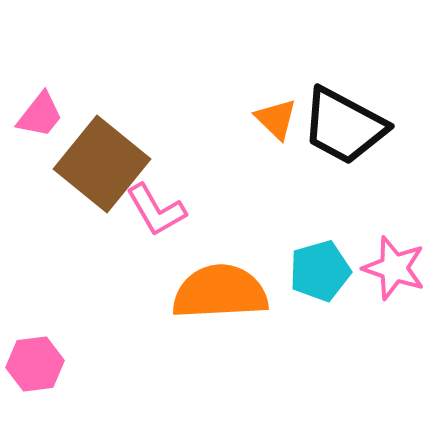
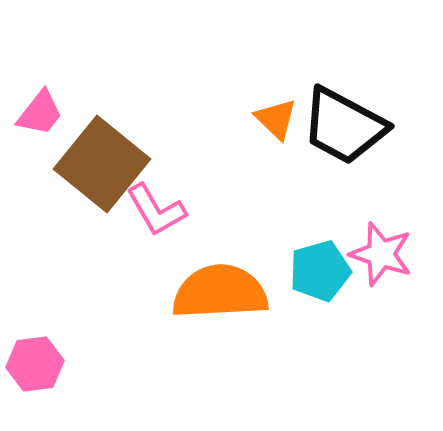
pink trapezoid: moved 2 px up
pink star: moved 13 px left, 14 px up
